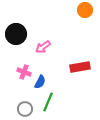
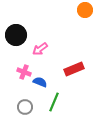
black circle: moved 1 px down
pink arrow: moved 3 px left, 2 px down
red rectangle: moved 6 px left, 2 px down; rotated 12 degrees counterclockwise
blue semicircle: rotated 96 degrees counterclockwise
green line: moved 6 px right
gray circle: moved 2 px up
